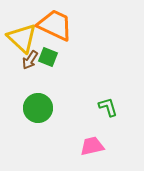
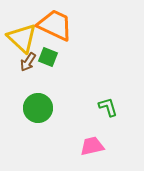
brown arrow: moved 2 px left, 2 px down
